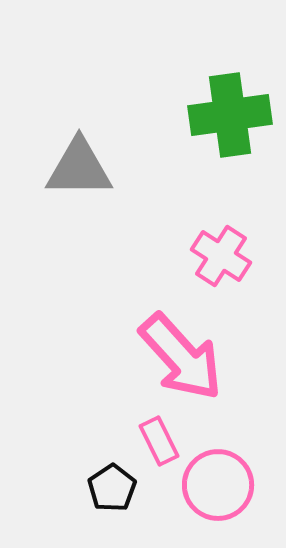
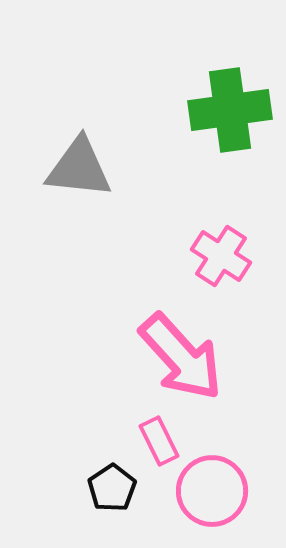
green cross: moved 5 px up
gray triangle: rotated 6 degrees clockwise
pink circle: moved 6 px left, 6 px down
